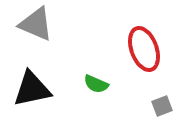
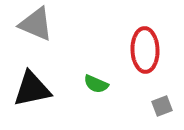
red ellipse: moved 1 px right, 1 px down; rotated 18 degrees clockwise
